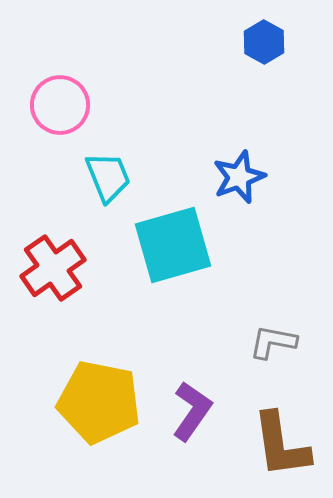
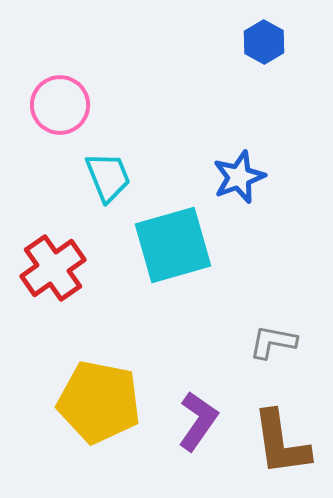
purple L-shape: moved 6 px right, 10 px down
brown L-shape: moved 2 px up
